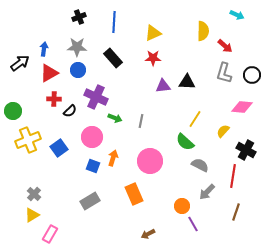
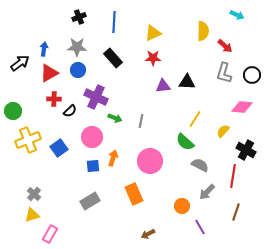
blue square at (93, 166): rotated 24 degrees counterclockwise
yellow triangle at (32, 215): rotated 14 degrees clockwise
purple line at (193, 224): moved 7 px right, 3 px down
